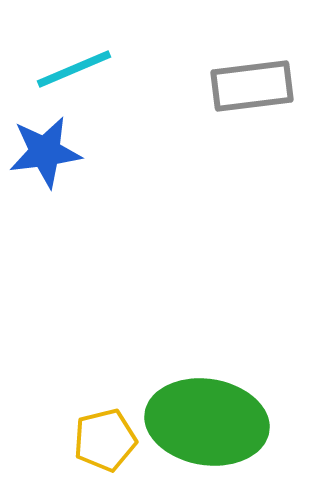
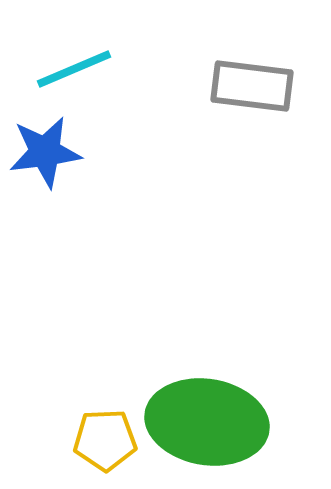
gray rectangle: rotated 14 degrees clockwise
yellow pentagon: rotated 12 degrees clockwise
